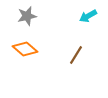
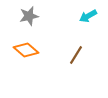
gray star: moved 2 px right
orange diamond: moved 1 px right, 1 px down
